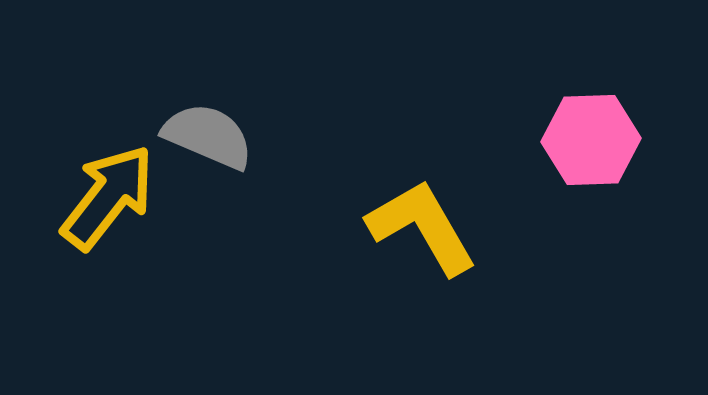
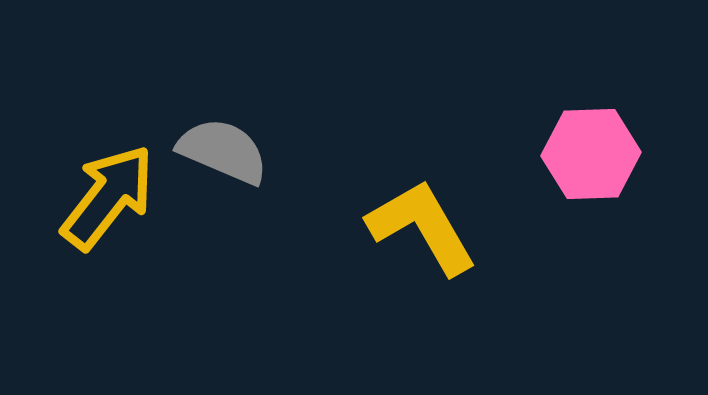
gray semicircle: moved 15 px right, 15 px down
pink hexagon: moved 14 px down
